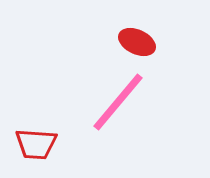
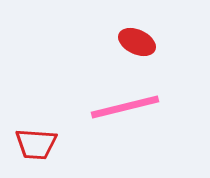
pink line: moved 7 px right, 5 px down; rotated 36 degrees clockwise
